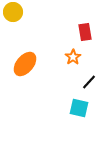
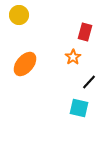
yellow circle: moved 6 px right, 3 px down
red rectangle: rotated 24 degrees clockwise
